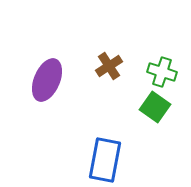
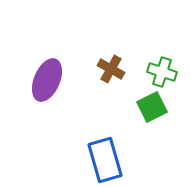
brown cross: moved 2 px right, 3 px down; rotated 28 degrees counterclockwise
green square: moved 3 px left; rotated 28 degrees clockwise
blue rectangle: rotated 27 degrees counterclockwise
